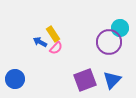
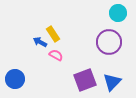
cyan circle: moved 2 px left, 15 px up
pink semicircle: moved 7 px down; rotated 104 degrees counterclockwise
blue triangle: moved 2 px down
